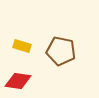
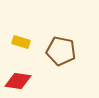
yellow rectangle: moved 1 px left, 4 px up
